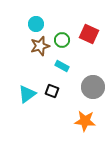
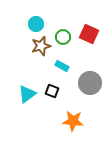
green circle: moved 1 px right, 3 px up
brown star: moved 1 px right
gray circle: moved 3 px left, 4 px up
orange star: moved 12 px left
